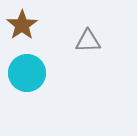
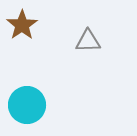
cyan circle: moved 32 px down
